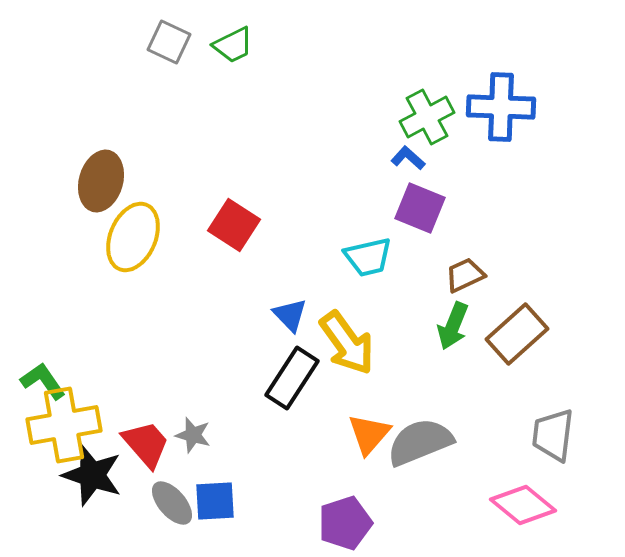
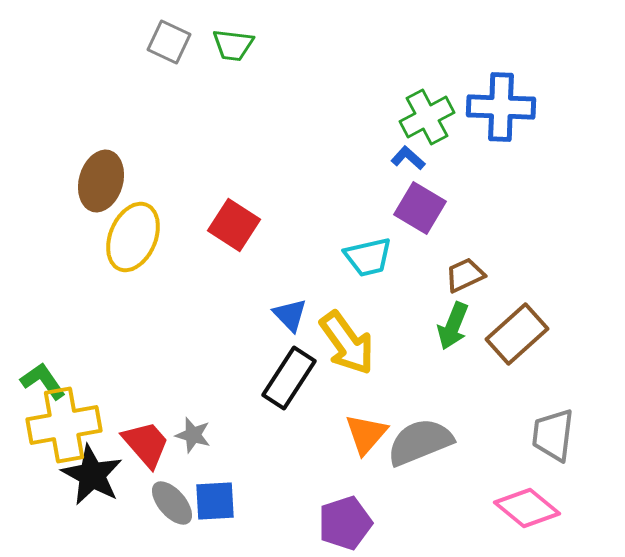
green trapezoid: rotated 33 degrees clockwise
purple square: rotated 9 degrees clockwise
black rectangle: moved 3 px left
orange triangle: moved 3 px left
black star: rotated 10 degrees clockwise
pink diamond: moved 4 px right, 3 px down
